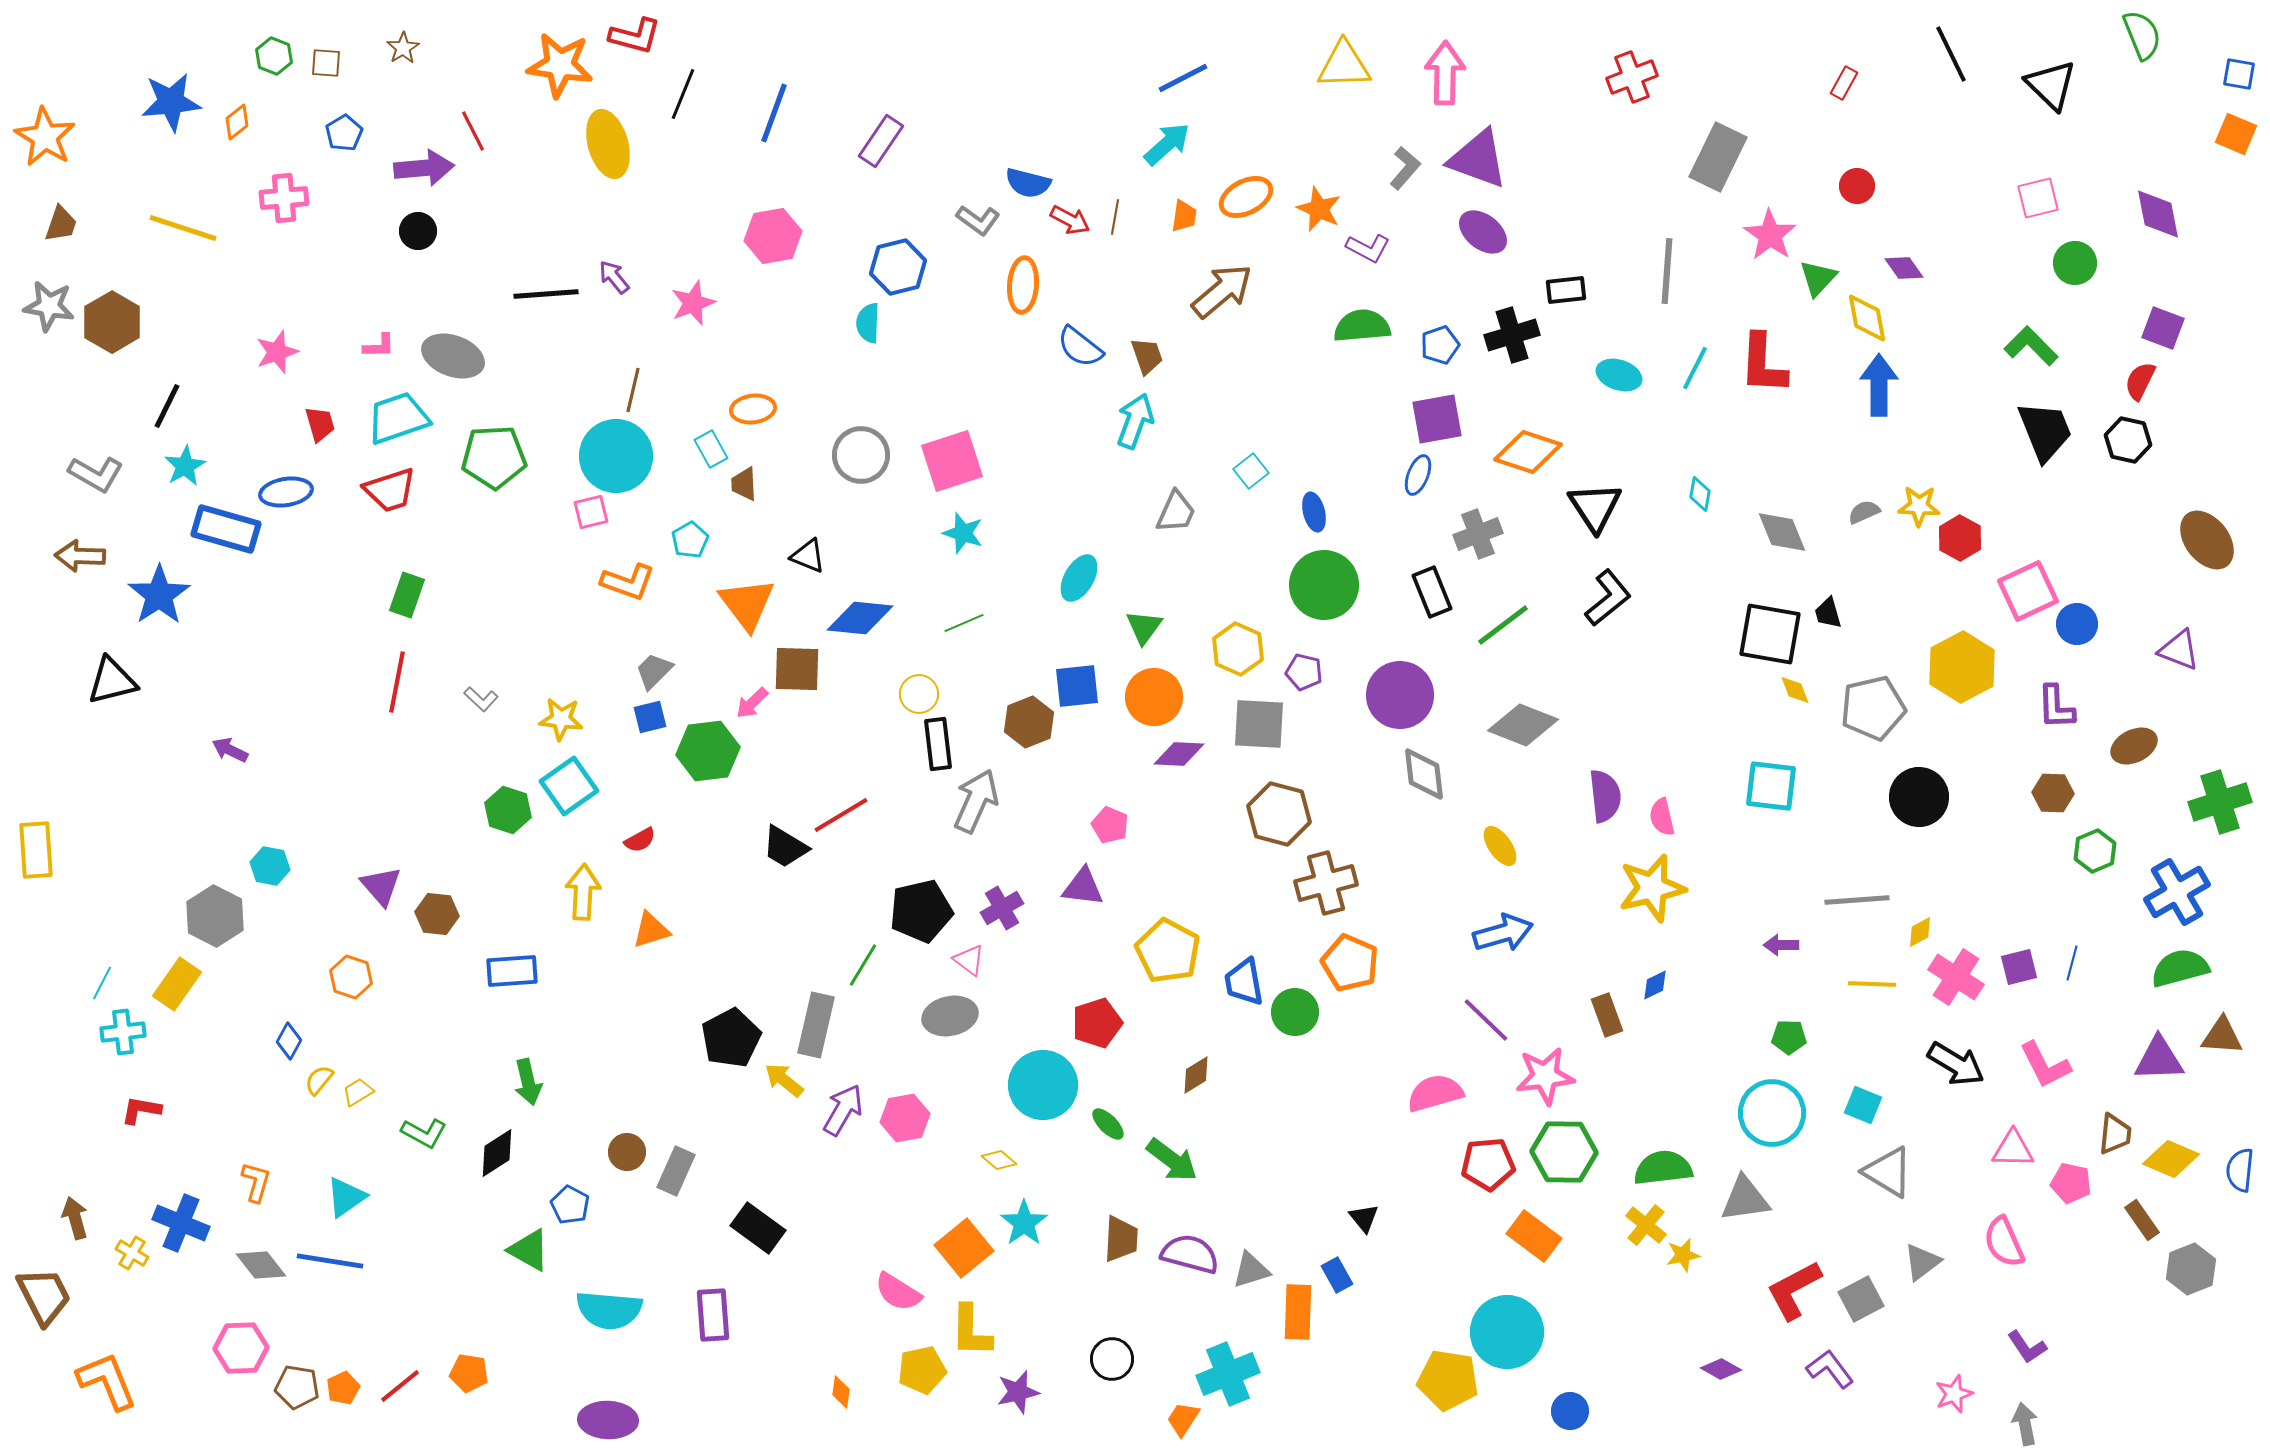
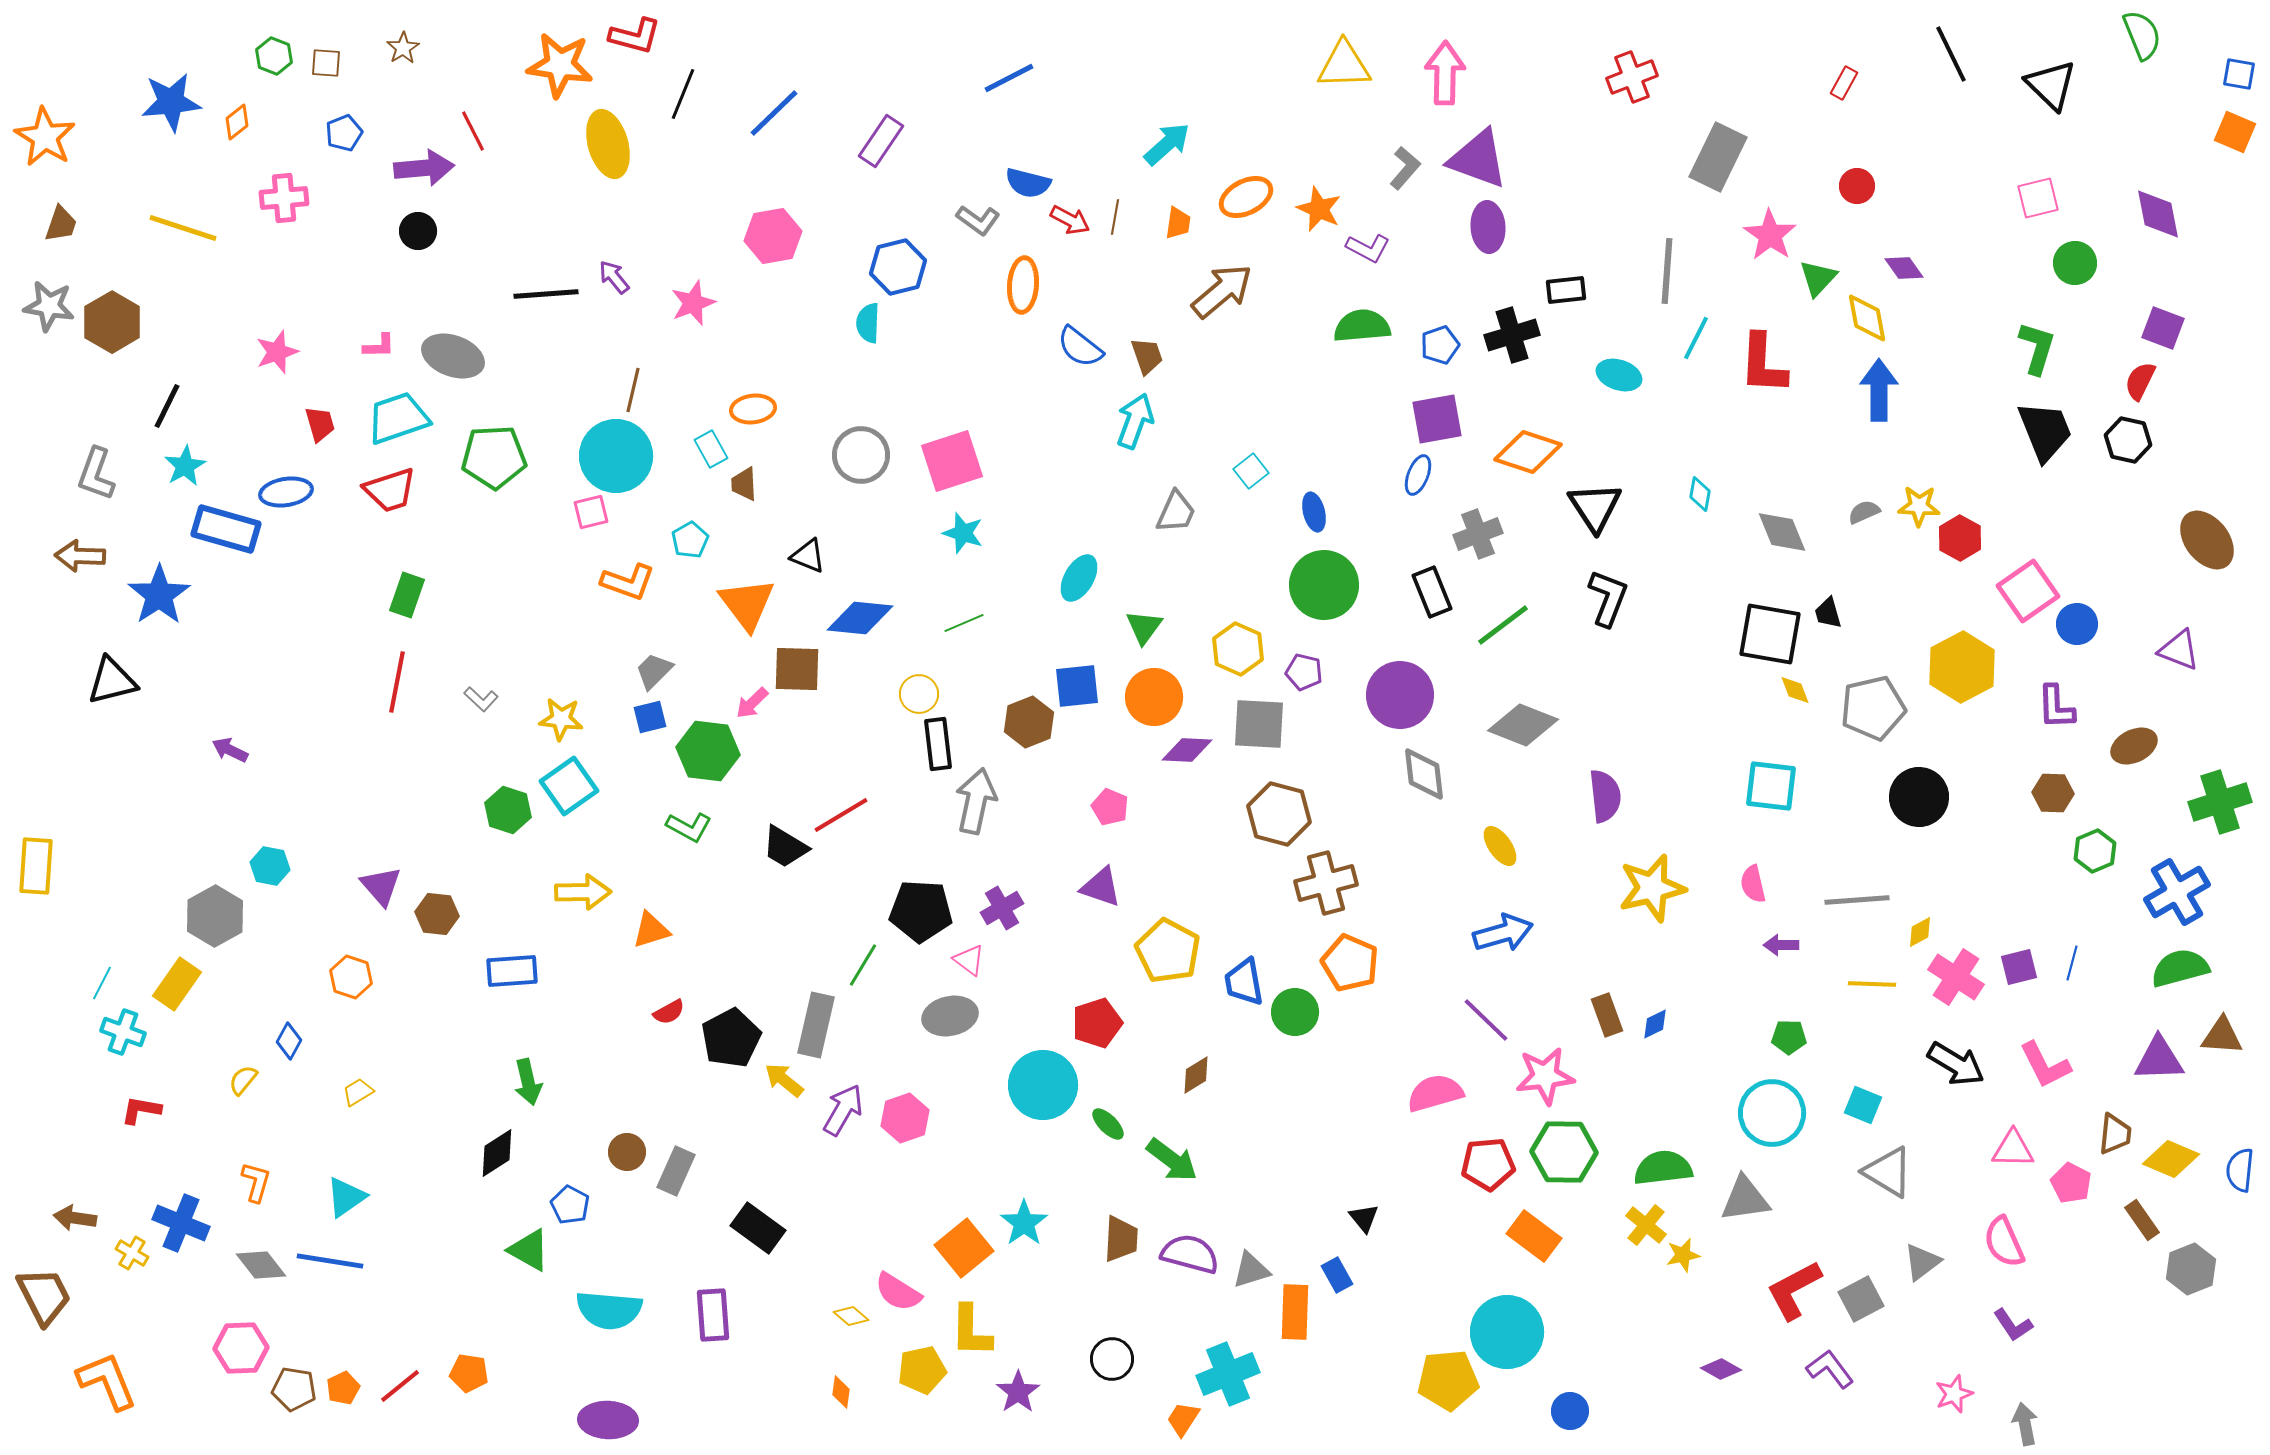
blue line at (1183, 78): moved 174 px left
blue line at (774, 113): rotated 26 degrees clockwise
blue pentagon at (344, 133): rotated 9 degrees clockwise
orange square at (2236, 134): moved 1 px left, 2 px up
orange trapezoid at (1184, 216): moved 6 px left, 7 px down
purple ellipse at (1483, 232): moved 5 px right, 5 px up; rotated 48 degrees clockwise
green L-shape at (2031, 346): moved 6 px right, 2 px down; rotated 62 degrees clockwise
cyan line at (1695, 368): moved 1 px right, 30 px up
blue arrow at (1879, 385): moved 5 px down
gray L-shape at (96, 474): rotated 80 degrees clockwise
pink square at (2028, 591): rotated 10 degrees counterclockwise
black L-shape at (1608, 598): rotated 30 degrees counterclockwise
green hexagon at (708, 751): rotated 14 degrees clockwise
purple diamond at (1179, 754): moved 8 px right, 4 px up
gray arrow at (976, 801): rotated 12 degrees counterclockwise
pink semicircle at (1662, 817): moved 91 px right, 67 px down
pink pentagon at (1110, 825): moved 18 px up
red semicircle at (640, 840): moved 29 px right, 172 px down
yellow rectangle at (36, 850): moved 16 px down; rotated 8 degrees clockwise
purple triangle at (1083, 887): moved 18 px right; rotated 12 degrees clockwise
yellow arrow at (583, 892): rotated 86 degrees clockwise
black pentagon at (921, 911): rotated 16 degrees clockwise
gray hexagon at (215, 916): rotated 4 degrees clockwise
blue diamond at (1655, 985): moved 39 px down
cyan cross at (123, 1032): rotated 27 degrees clockwise
yellow semicircle at (319, 1080): moved 76 px left
pink hexagon at (905, 1118): rotated 9 degrees counterclockwise
green L-shape at (424, 1133): moved 265 px right, 306 px up
yellow diamond at (999, 1160): moved 148 px left, 156 px down
pink pentagon at (2071, 1183): rotated 15 degrees clockwise
brown arrow at (75, 1218): rotated 66 degrees counterclockwise
orange rectangle at (1298, 1312): moved 3 px left
purple L-shape at (2027, 1347): moved 14 px left, 22 px up
yellow pentagon at (1448, 1380): rotated 14 degrees counterclockwise
brown pentagon at (297, 1387): moved 3 px left, 2 px down
purple star at (1018, 1392): rotated 21 degrees counterclockwise
